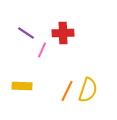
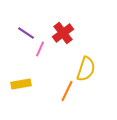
red cross: rotated 35 degrees counterclockwise
pink line: moved 2 px left, 1 px up
yellow rectangle: moved 1 px left, 2 px up; rotated 12 degrees counterclockwise
yellow semicircle: moved 2 px left, 21 px up
